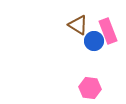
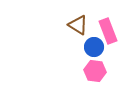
blue circle: moved 6 px down
pink hexagon: moved 5 px right, 17 px up
